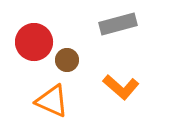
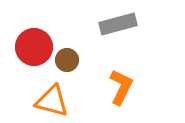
red circle: moved 5 px down
orange L-shape: rotated 105 degrees counterclockwise
orange triangle: rotated 9 degrees counterclockwise
